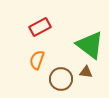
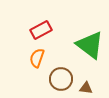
red rectangle: moved 1 px right, 3 px down
orange semicircle: moved 2 px up
brown triangle: moved 16 px down
